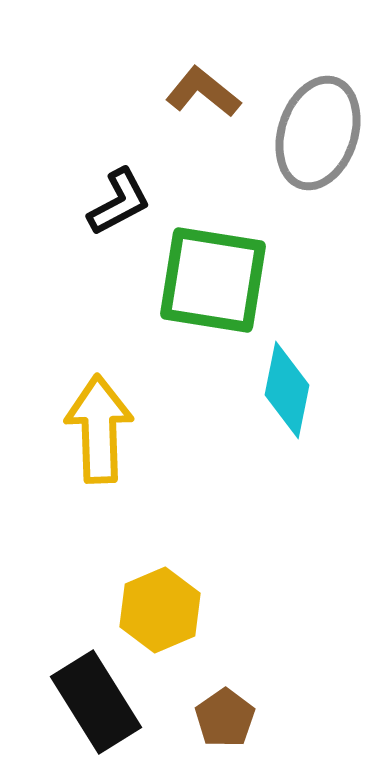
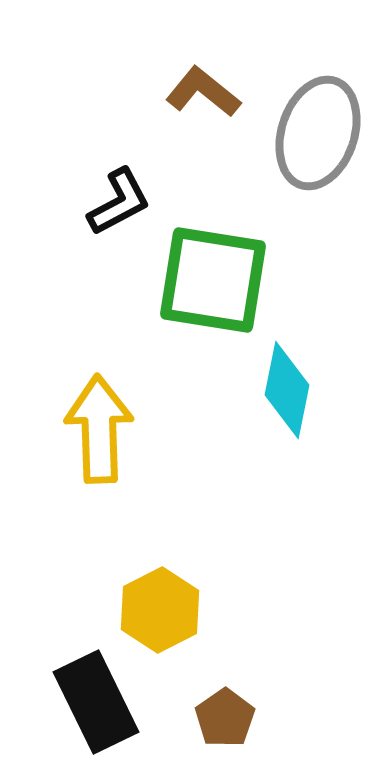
yellow hexagon: rotated 4 degrees counterclockwise
black rectangle: rotated 6 degrees clockwise
